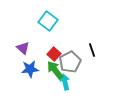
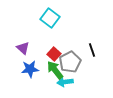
cyan square: moved 2 px right, 3 px up
cyan arrow: rotated 84 degrees counterclockwise
